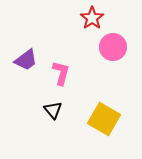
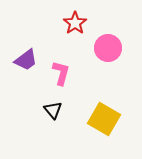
red star: moved 17 px left, 5 px down
pink circle: moved 5 px left, 1 px down
